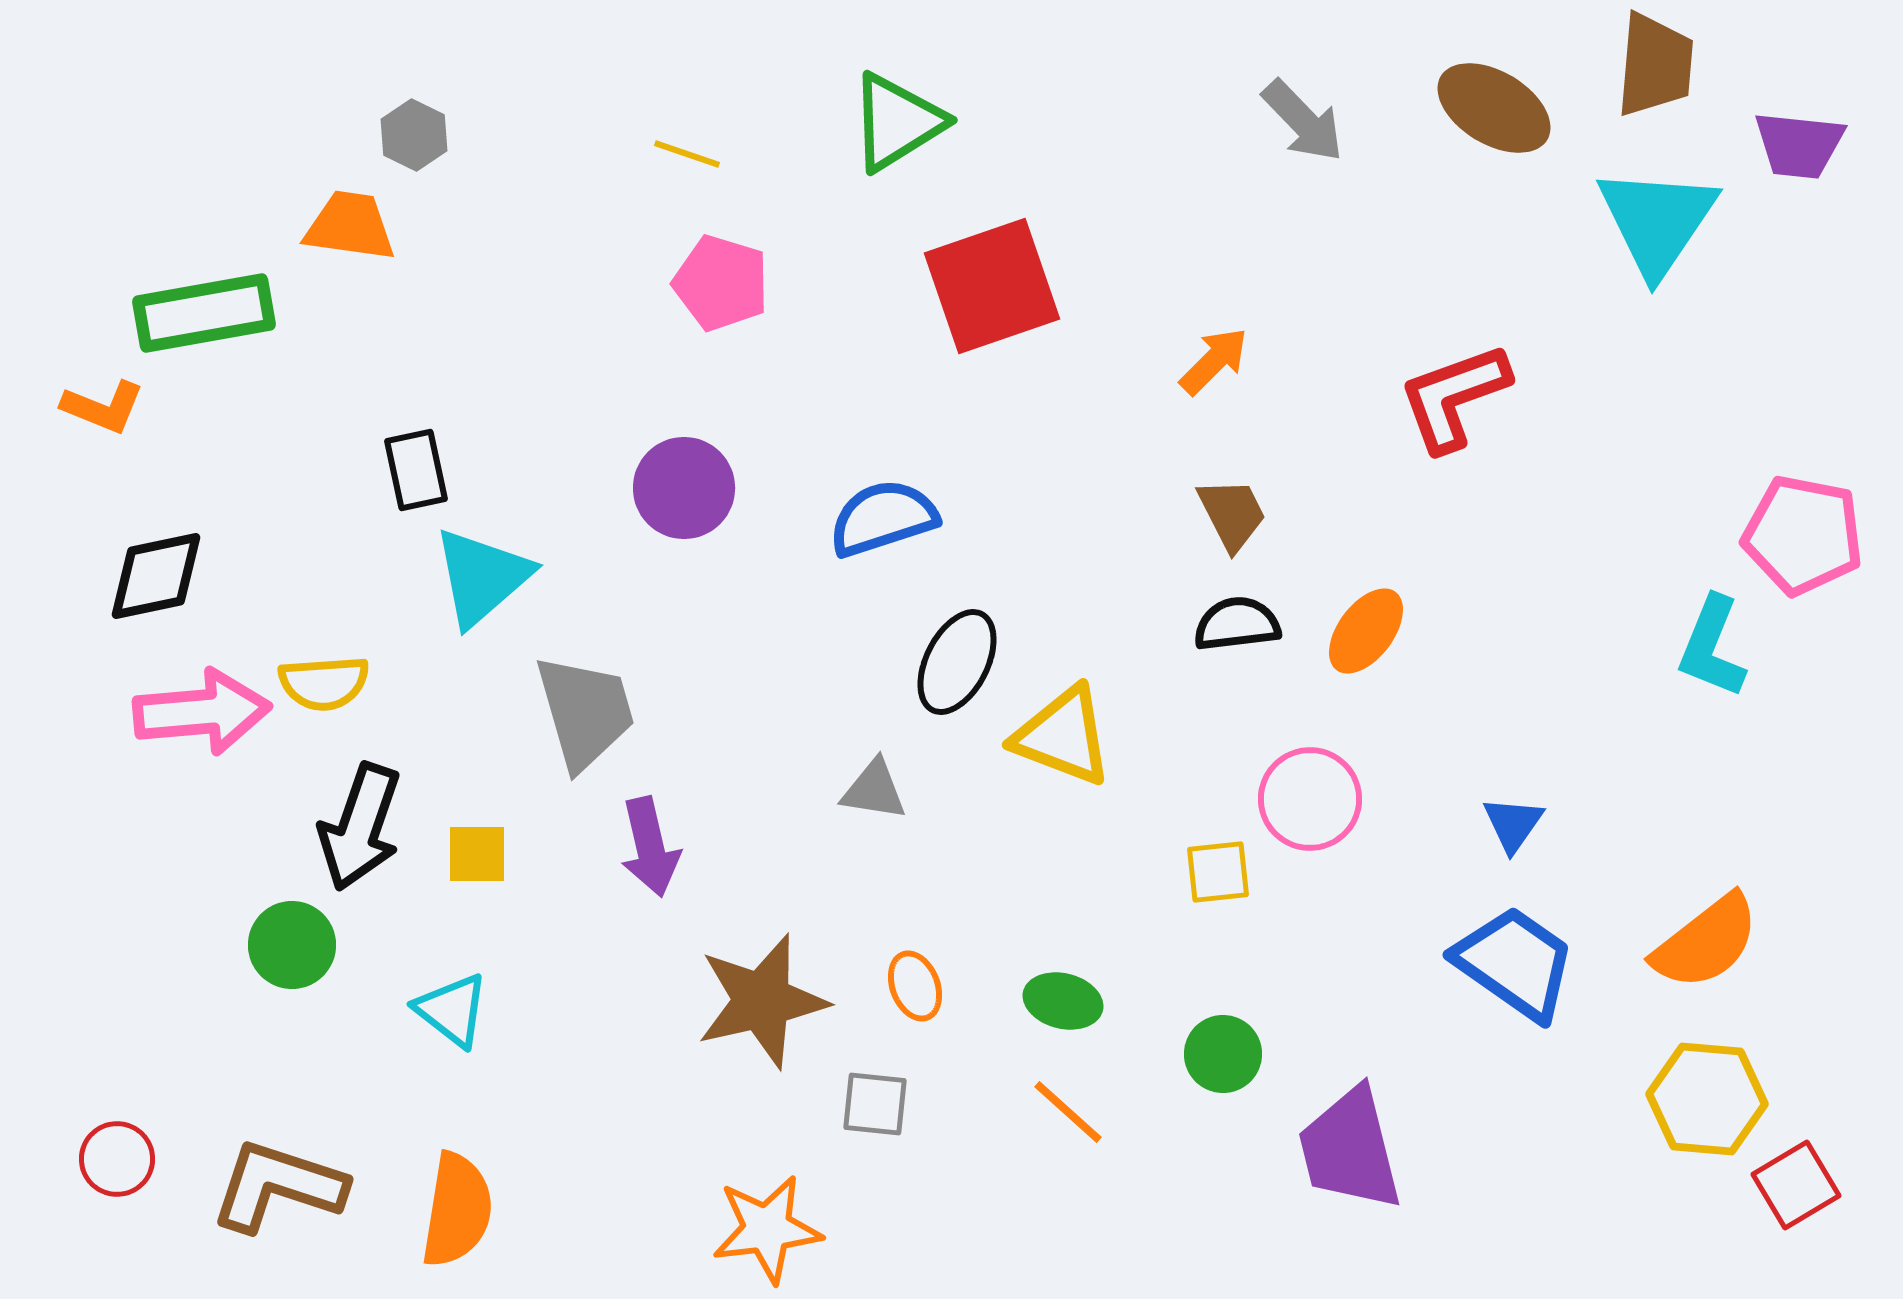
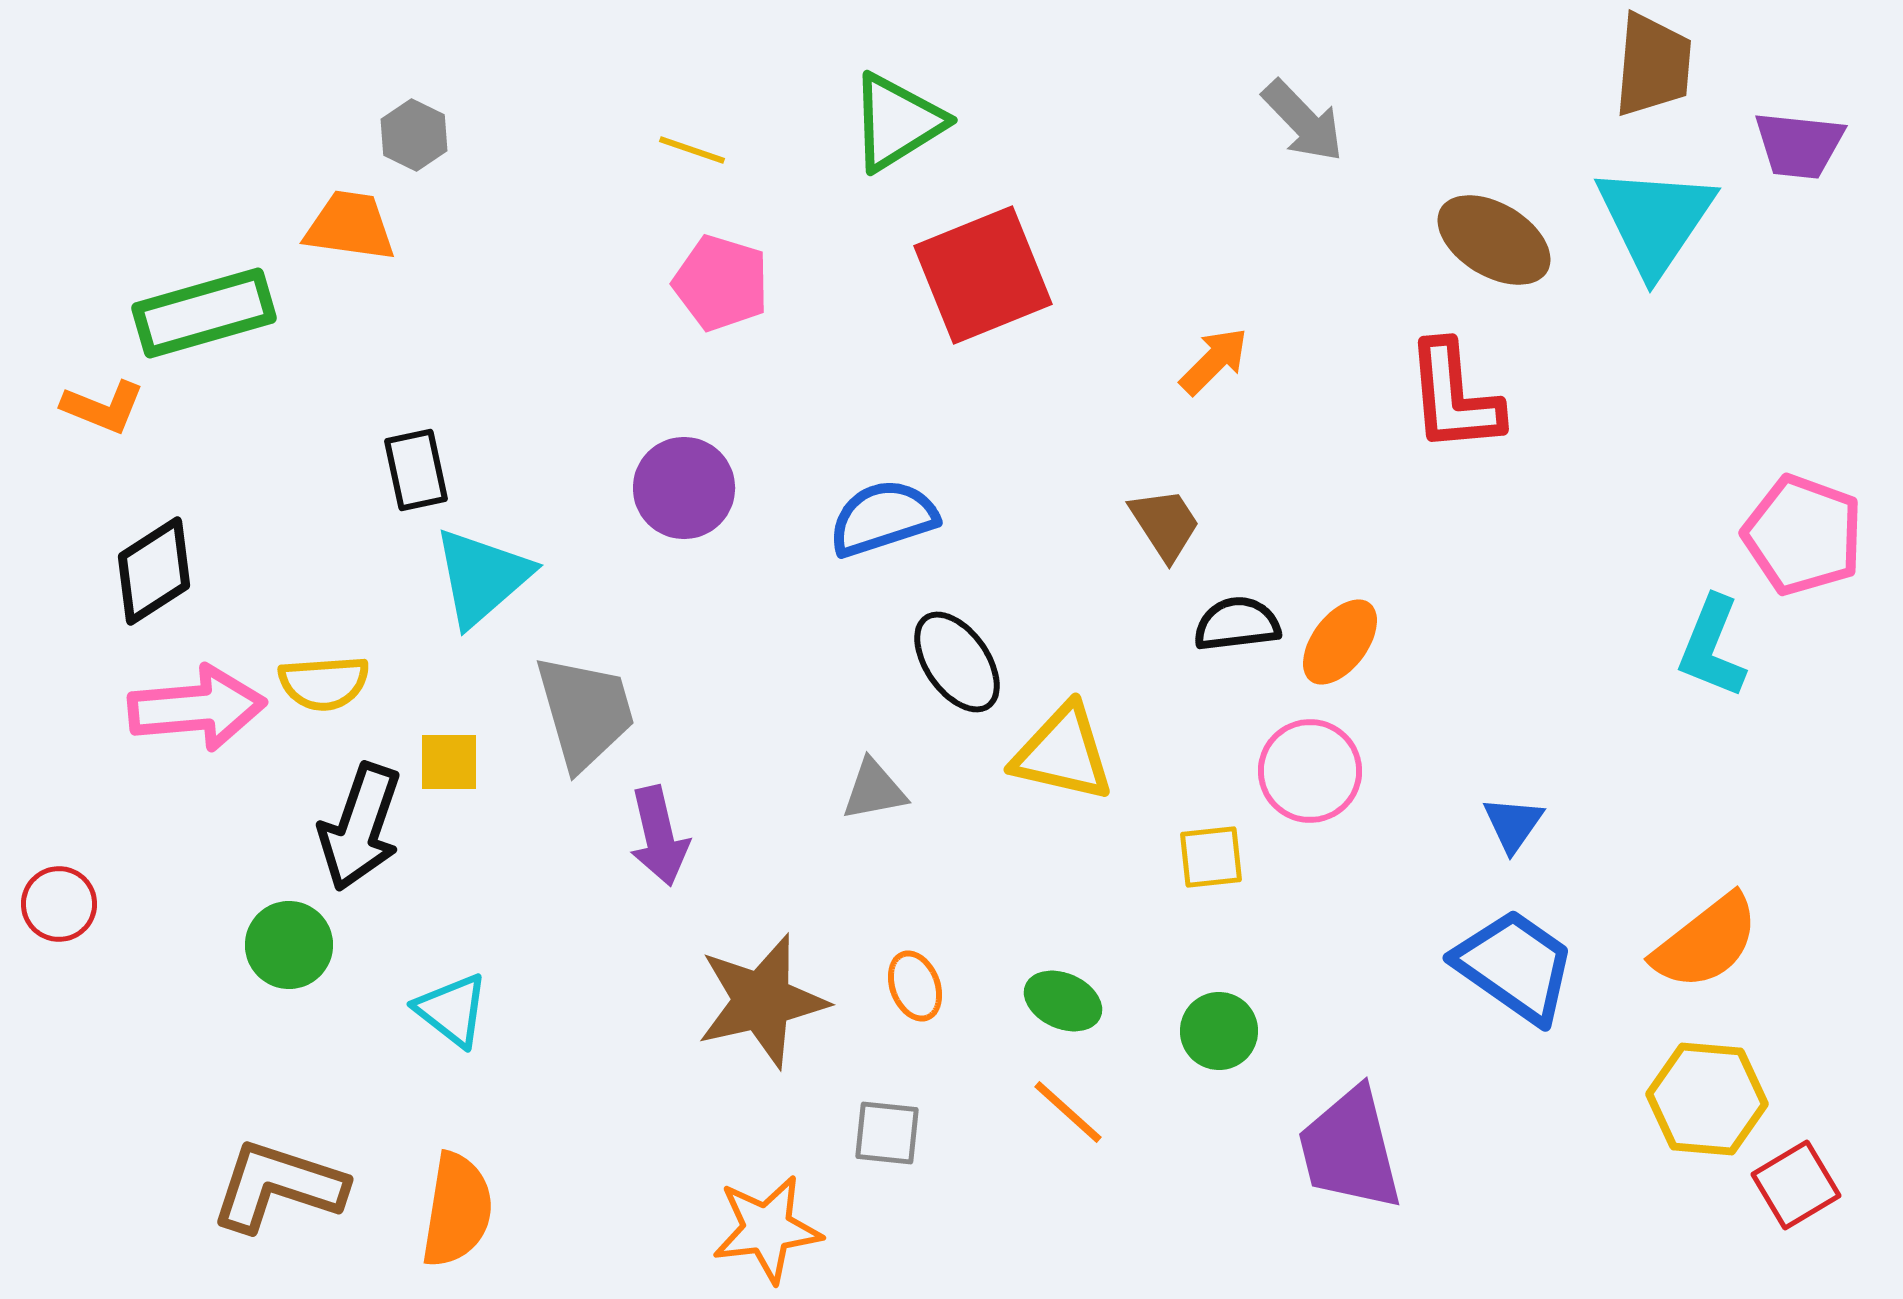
brown trapezoid at (1655, 65): moved 2 px left
brown ellipse at (1494, 108): moved 132 px down
yellow line at (687, 154): moved 5 px right, 4 px up
cyan triangle at (1657, 221): moved 2 px left, 1 px up
red square at (992, 286): moved 9 px left, 11 px up; rotated 3 degrees counterclockwise
green rectangle at (204, 313): rotated 6 degrees counterclockwise
red L-shape at (1454, 397): rotated 75 degrees counterclockwise
brown trapezoid at (1232, 514): moved 67 px left, 10 px down; rotated 6 degrees counterclockwise
pink pentagon at (1803, 535): rotated 9 degrees clockwise
black diamond at (156, 576): moved 2 px left, 5 px up; rotated 21 degrees counterclockwise
orange ellipse at (1366, 631): moved 26 px left, 11 px down
black ellipse at (957, 662): rotated 62 degrees counterclockwise
pink arrow at (202, 712): moved 5 px left, 4 px up
yellow triangle at (1063, 736): moved 17 px down; rotated 8 degrees counterclockwise
gray triangle at (874, 790): rotated 20 degrees counterclockwise
pink circle at (1310, 799): moved 28 px up
purple arrow at (650, 847): moved 9 px right, 11 px up
yellow square at (477, 854): moved 28 px left, 92 px up
yellow square at (1218, 872): moved 7 px left, 15 px up
green circle at (292, 945): moved 3 px left
blue trapezoid at (1515, 963): moved 3 px down
green ellipse at (1063, 1001): rotated 10 degrees clockwise
green circle at (1223, 1054): moved 4 px left, 23 px up
gray square at (875, 1104): moved 12 px right, 29 px down
red circle at (117, 1159): moved 58 px left, 255 px up
